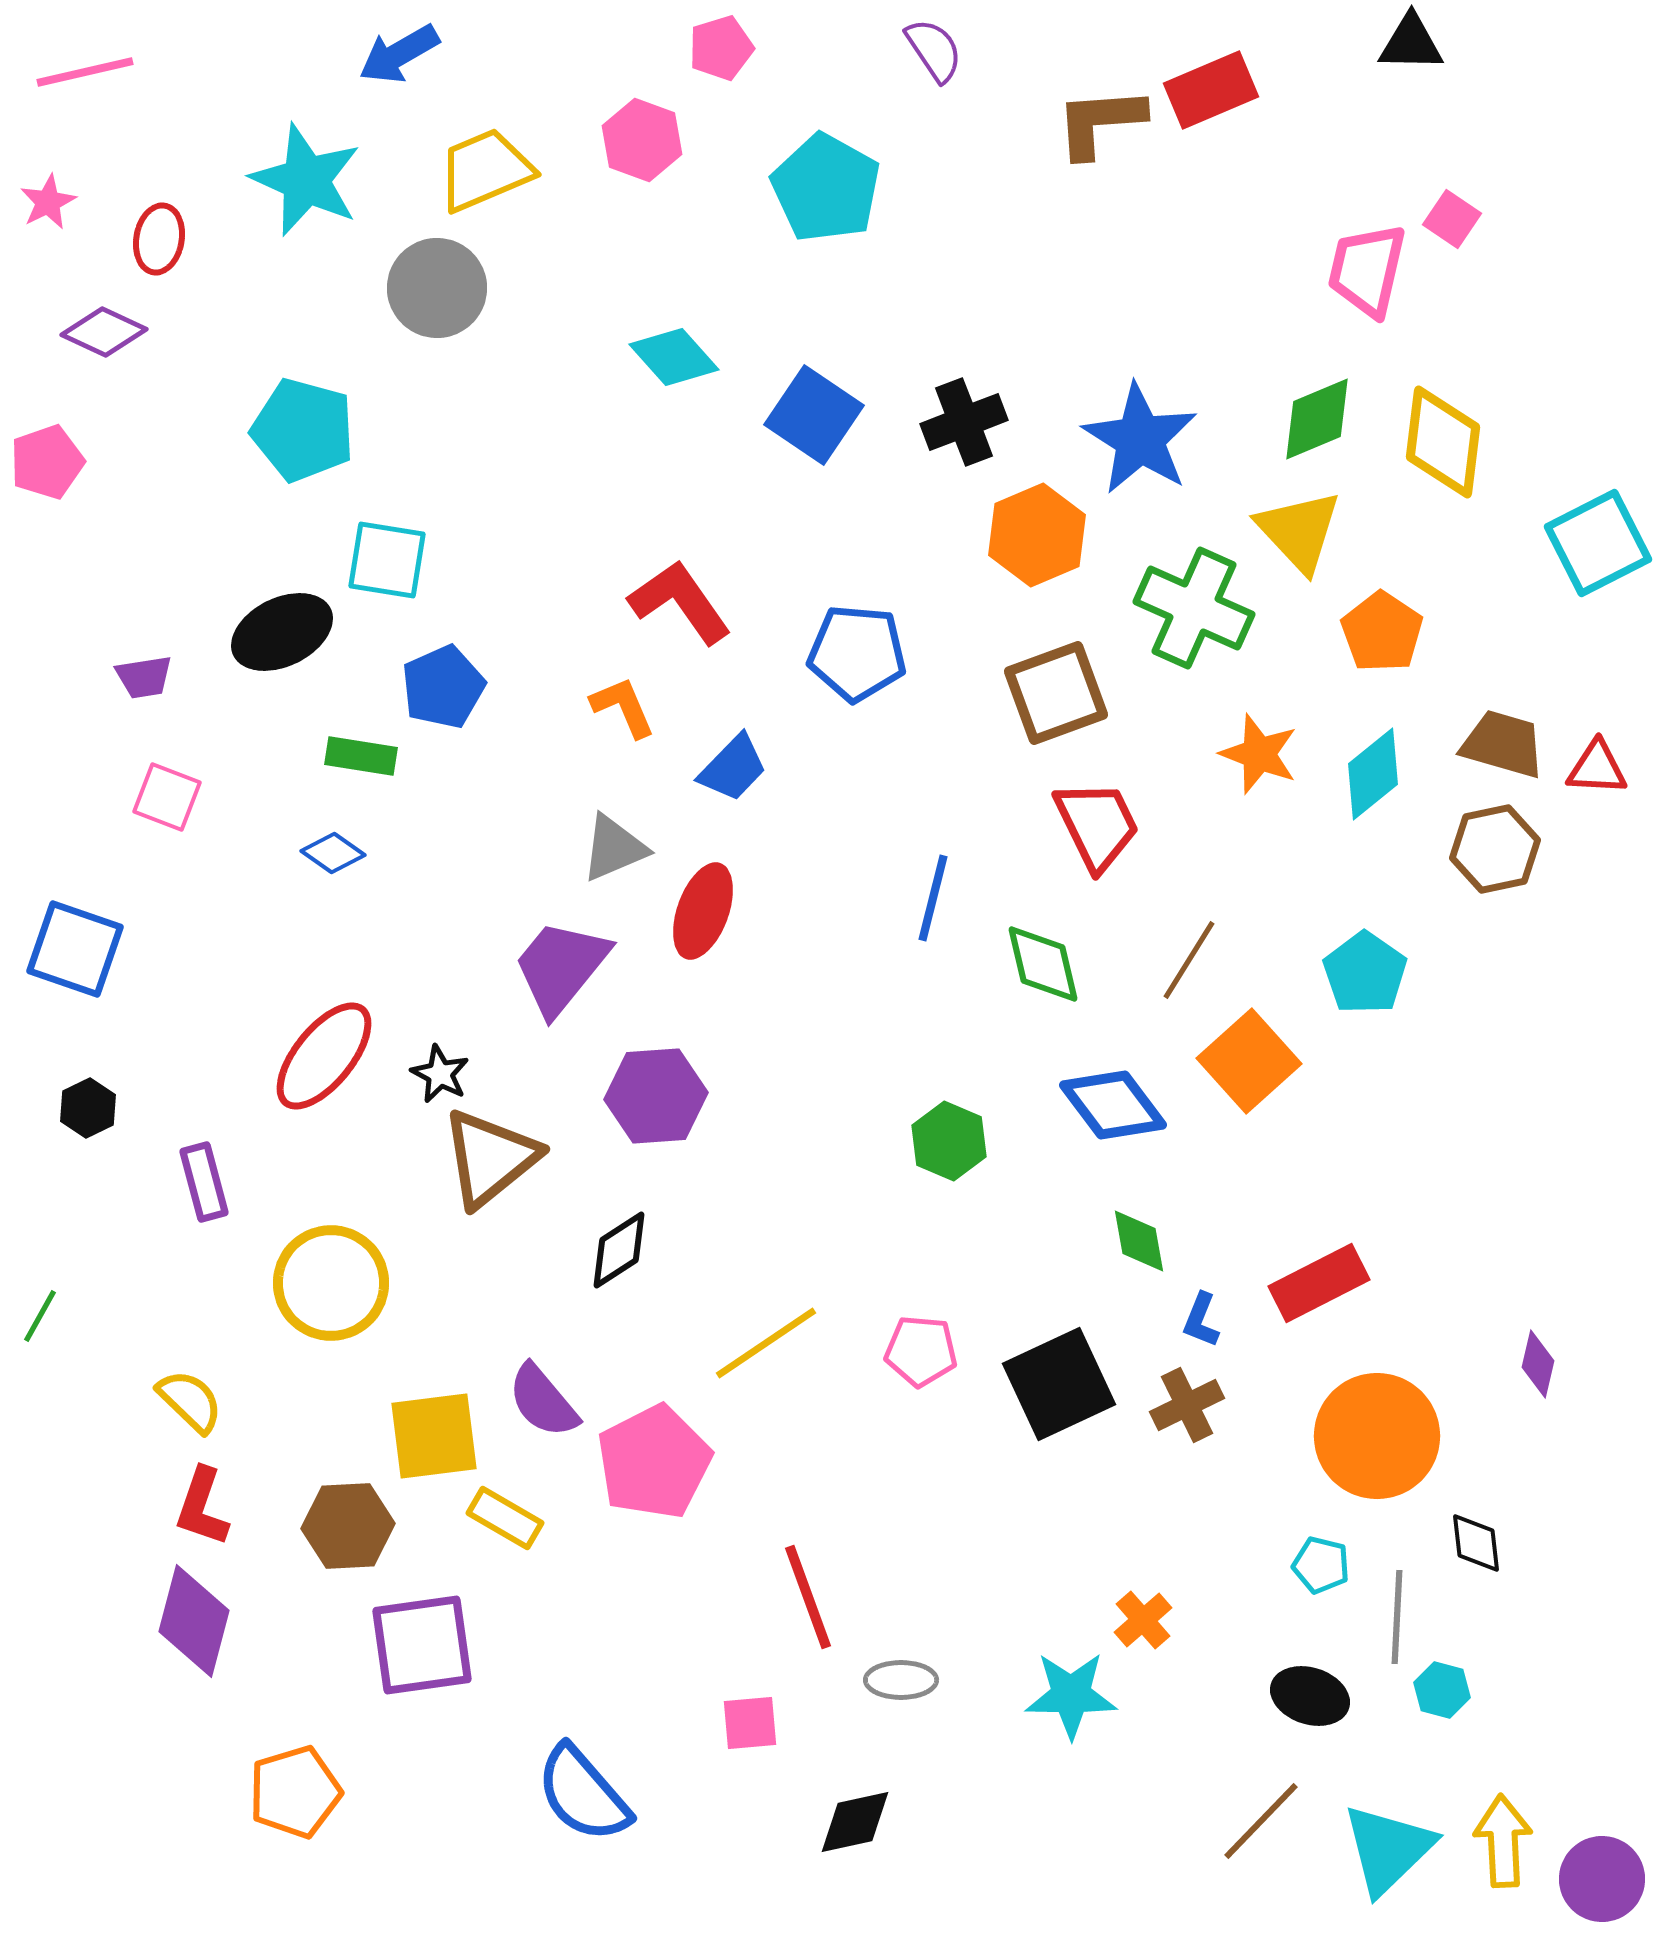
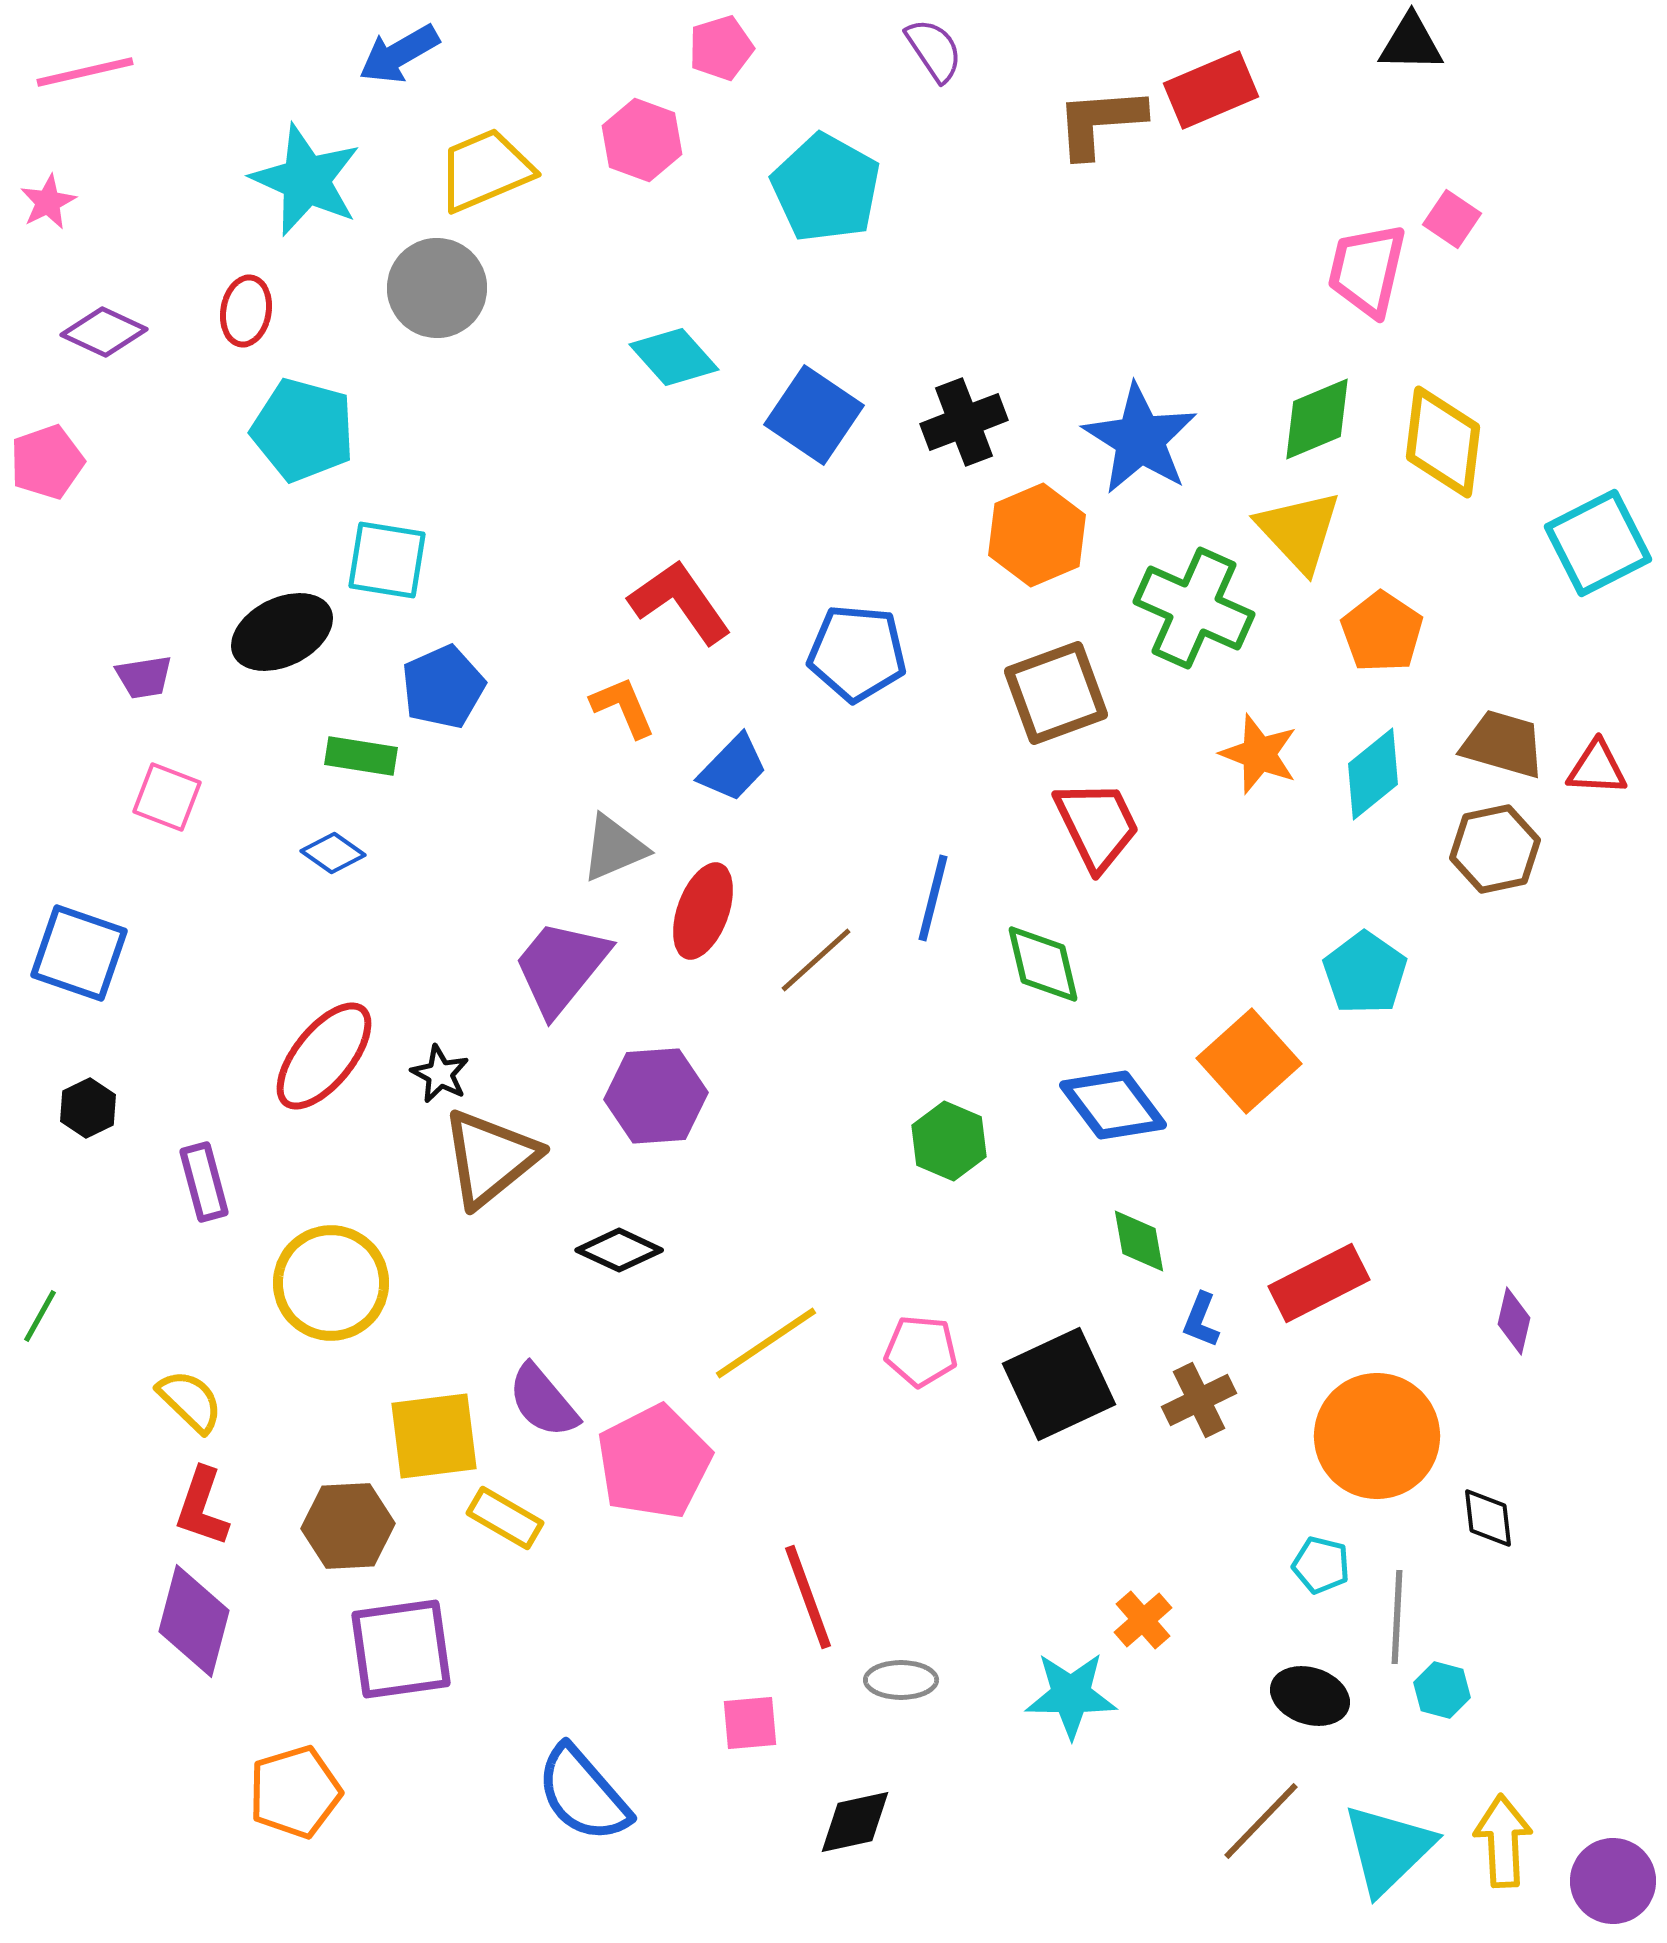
red ellipse at (159, 239): moved 87 px right, 72 px down
blue square at (75, 949): moved 4 px right, 4 px down
brown line at (1189, 960): moved 373 px left; rotated 16 degrees clockwise
black diamond at (619, 1250): rotated 58 degrees clockwise
purple diamond at (1538, 1364): moved 24 px left, 43 px up
brown cross at (1187, 1405): moved 12 px right, 5 px up
black diamond at (1476, 1543): moved 12 px right, 25 px up
purple square at (422, 1645): moved 21 px left, 4 px down
purple circle at (1602, 1879): moved 11 px right, 2 px down
